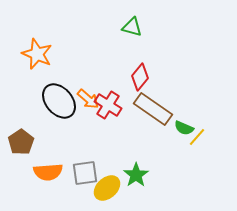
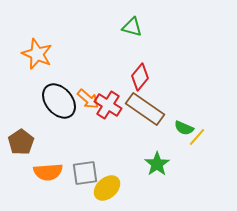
brown rectangle: moved 8 px left
green star: moved 21 px right, 11 px up
